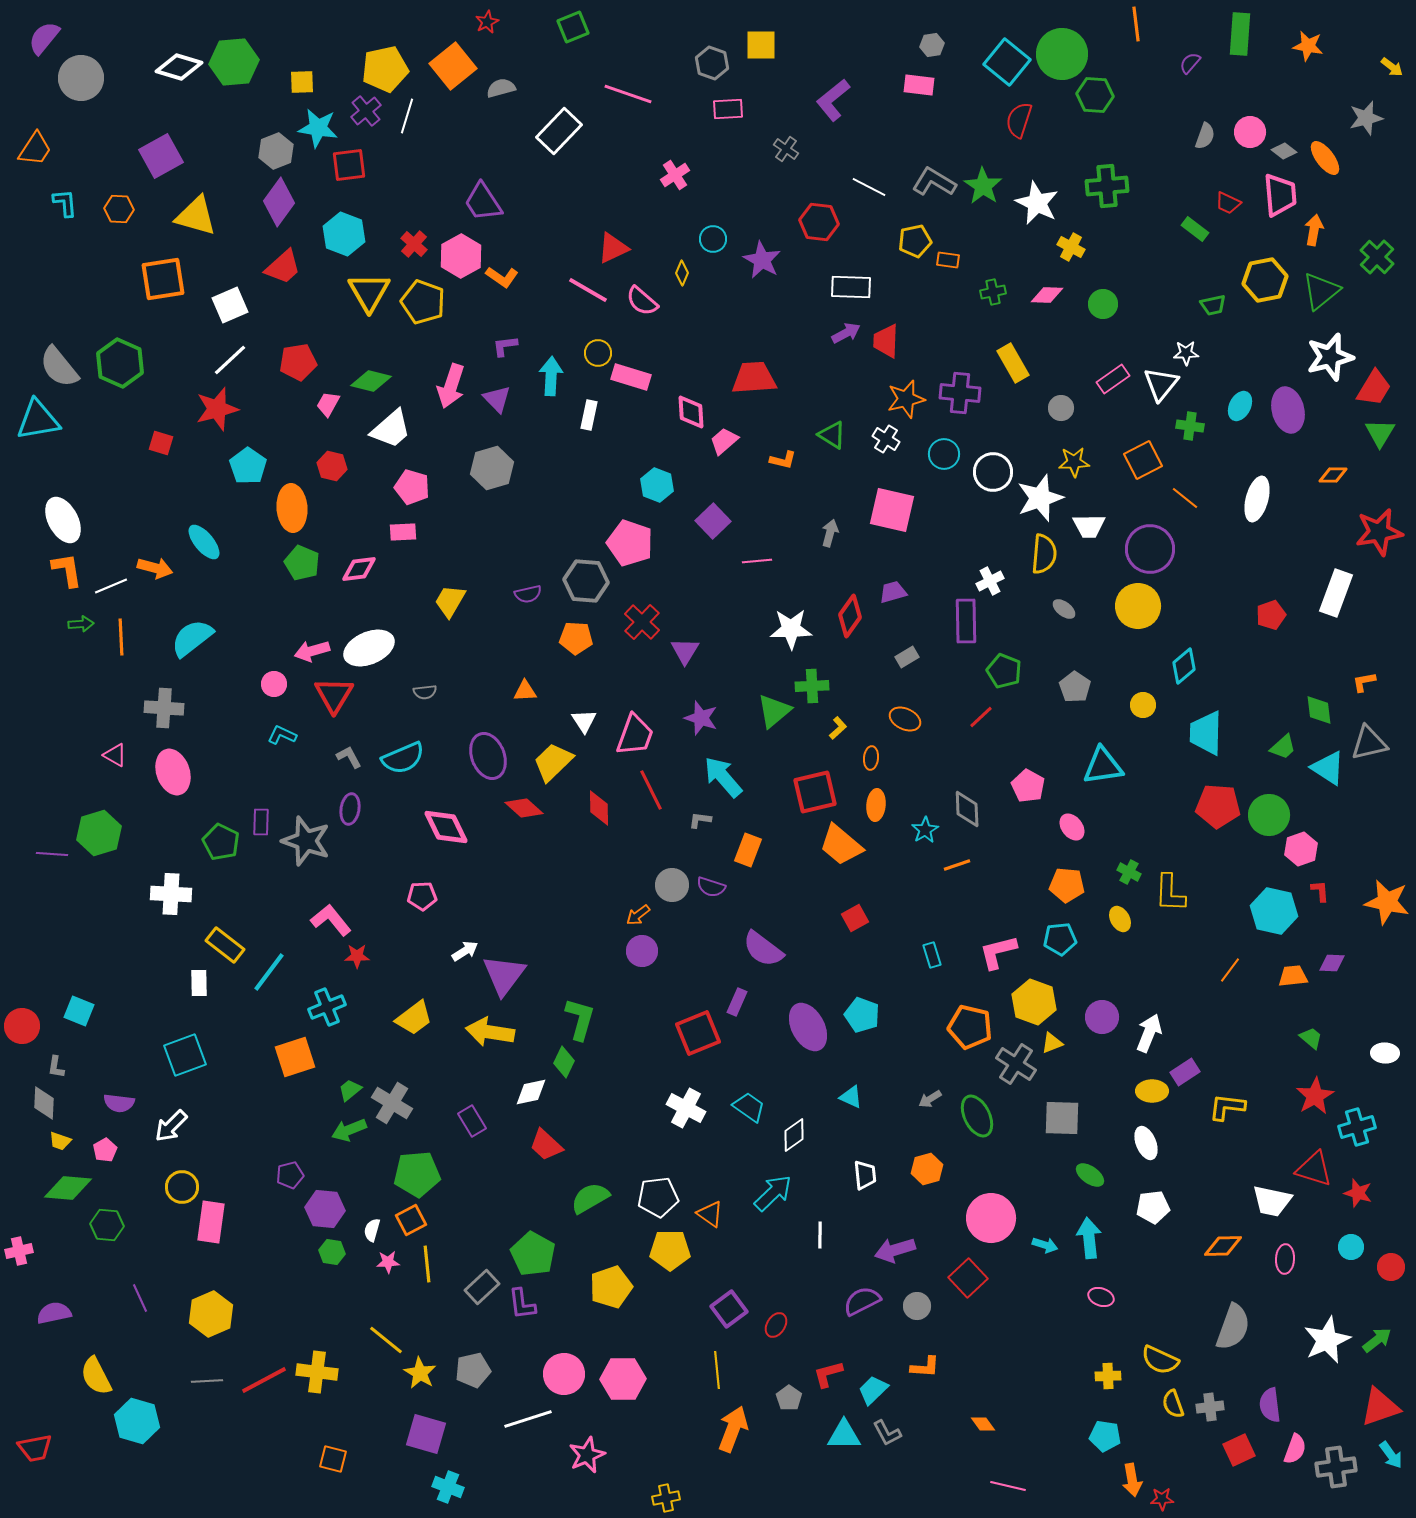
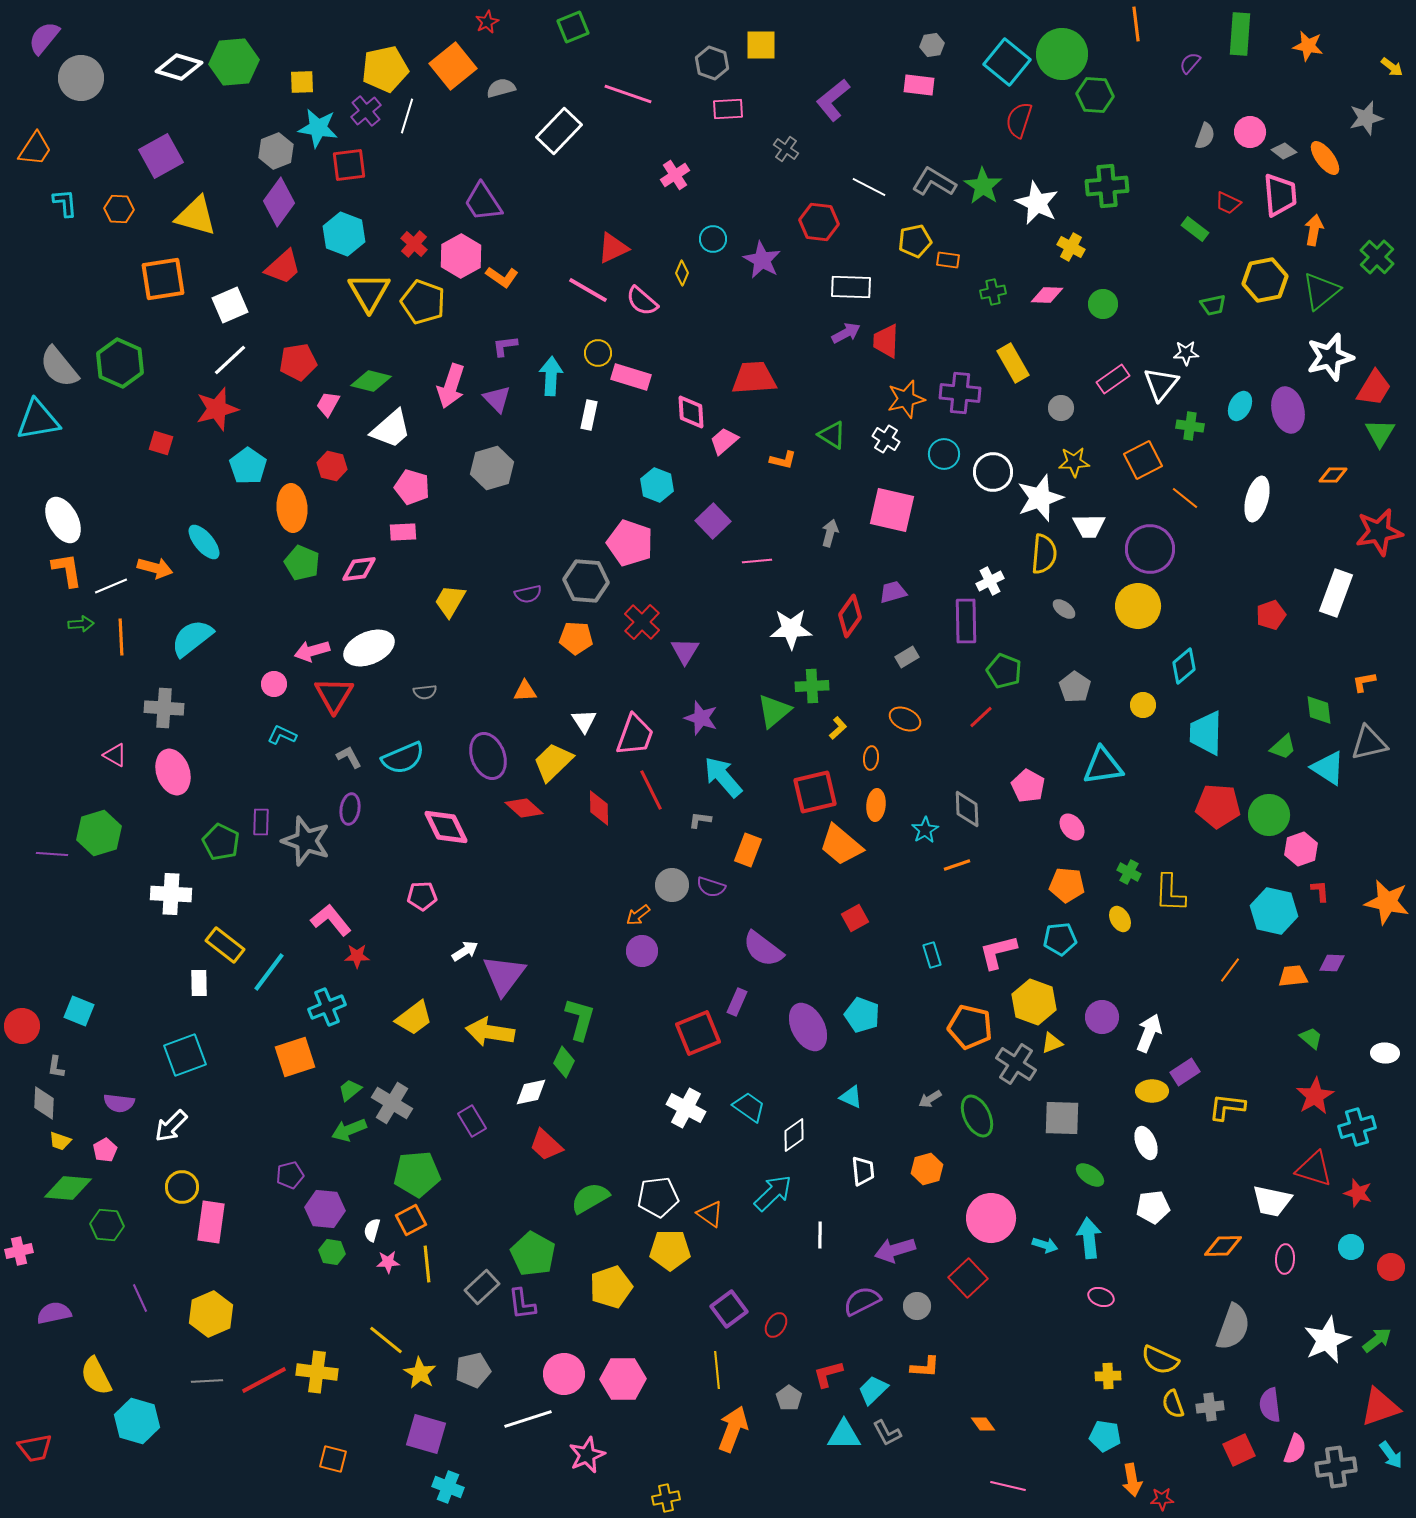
white trapezoid at (865, 1175): moved 2 px left, 4 px up
